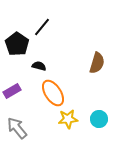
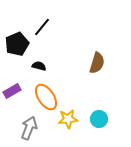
black pentagon: rotated 15 degrees clockwise
orange ellipse: moved 7 px left, 4 px down
gray arrow: moved 12 px right; rotated 60 degrees clockwise
